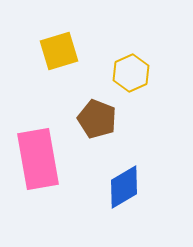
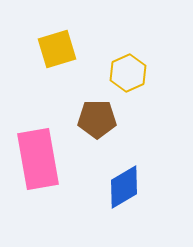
yellow square: moved 2 px left, 2 px up
yellow hexagon: moved 3 px left
brown pentagon: rotated 21 degrees counterclockwise
